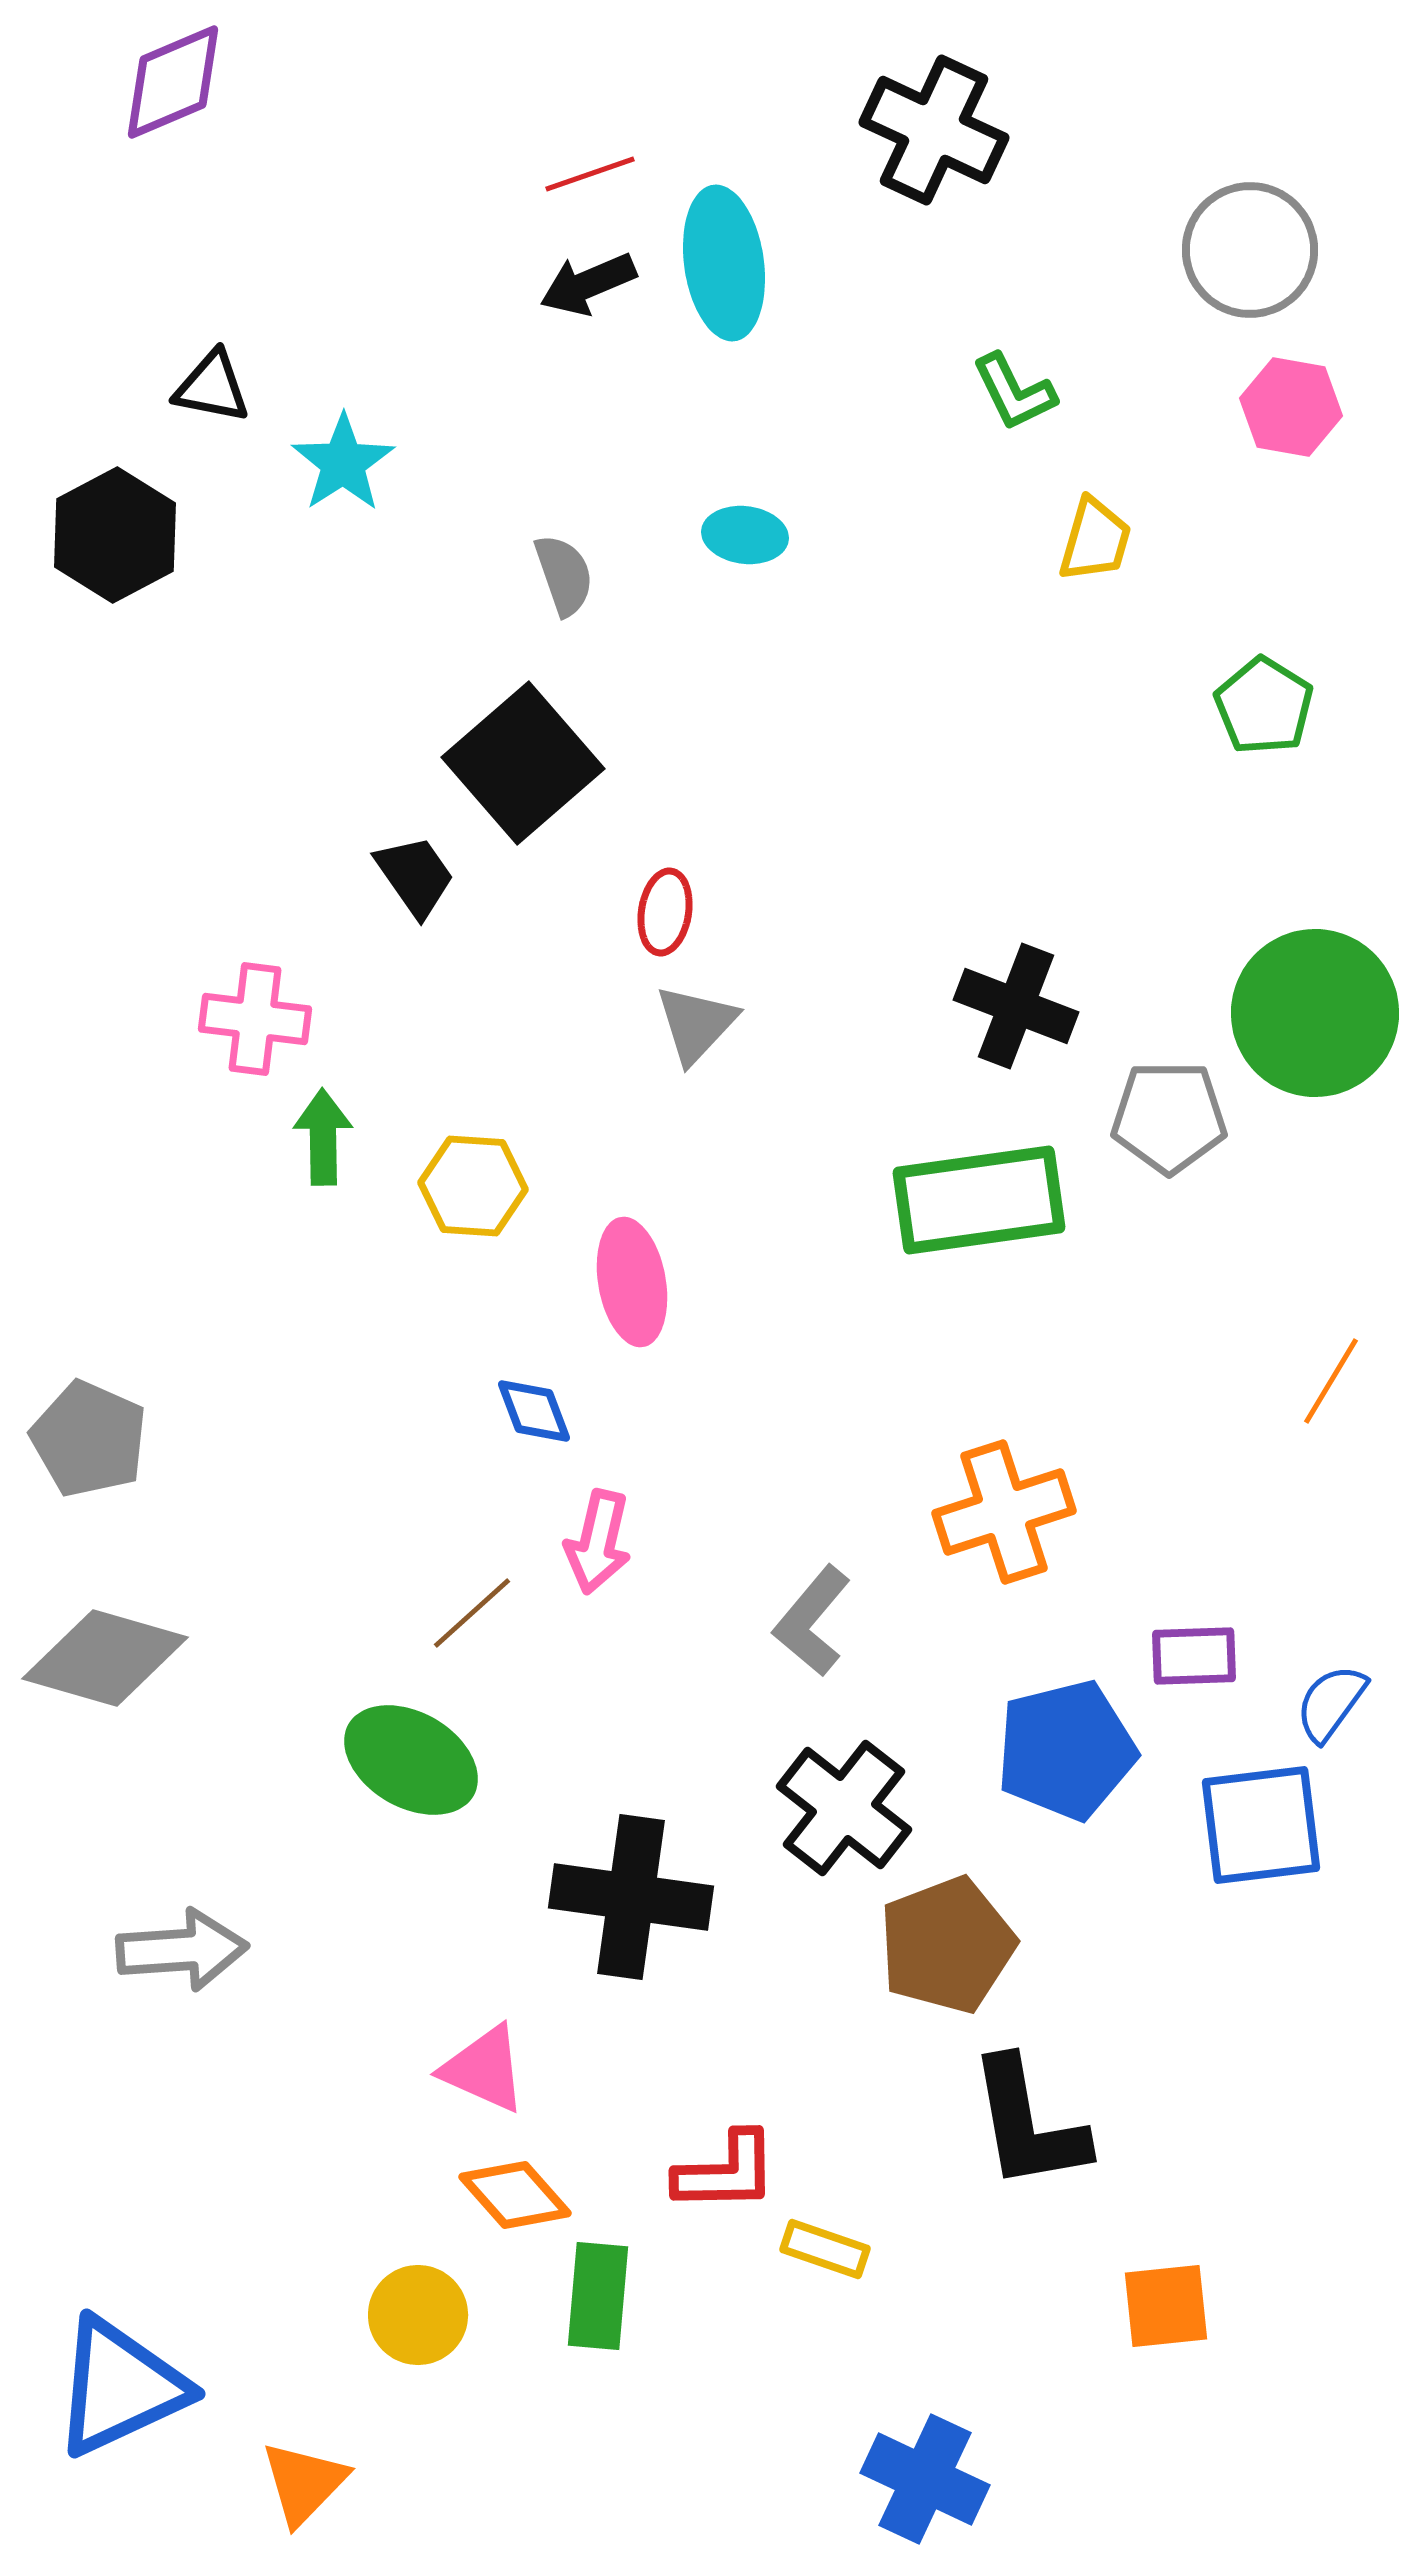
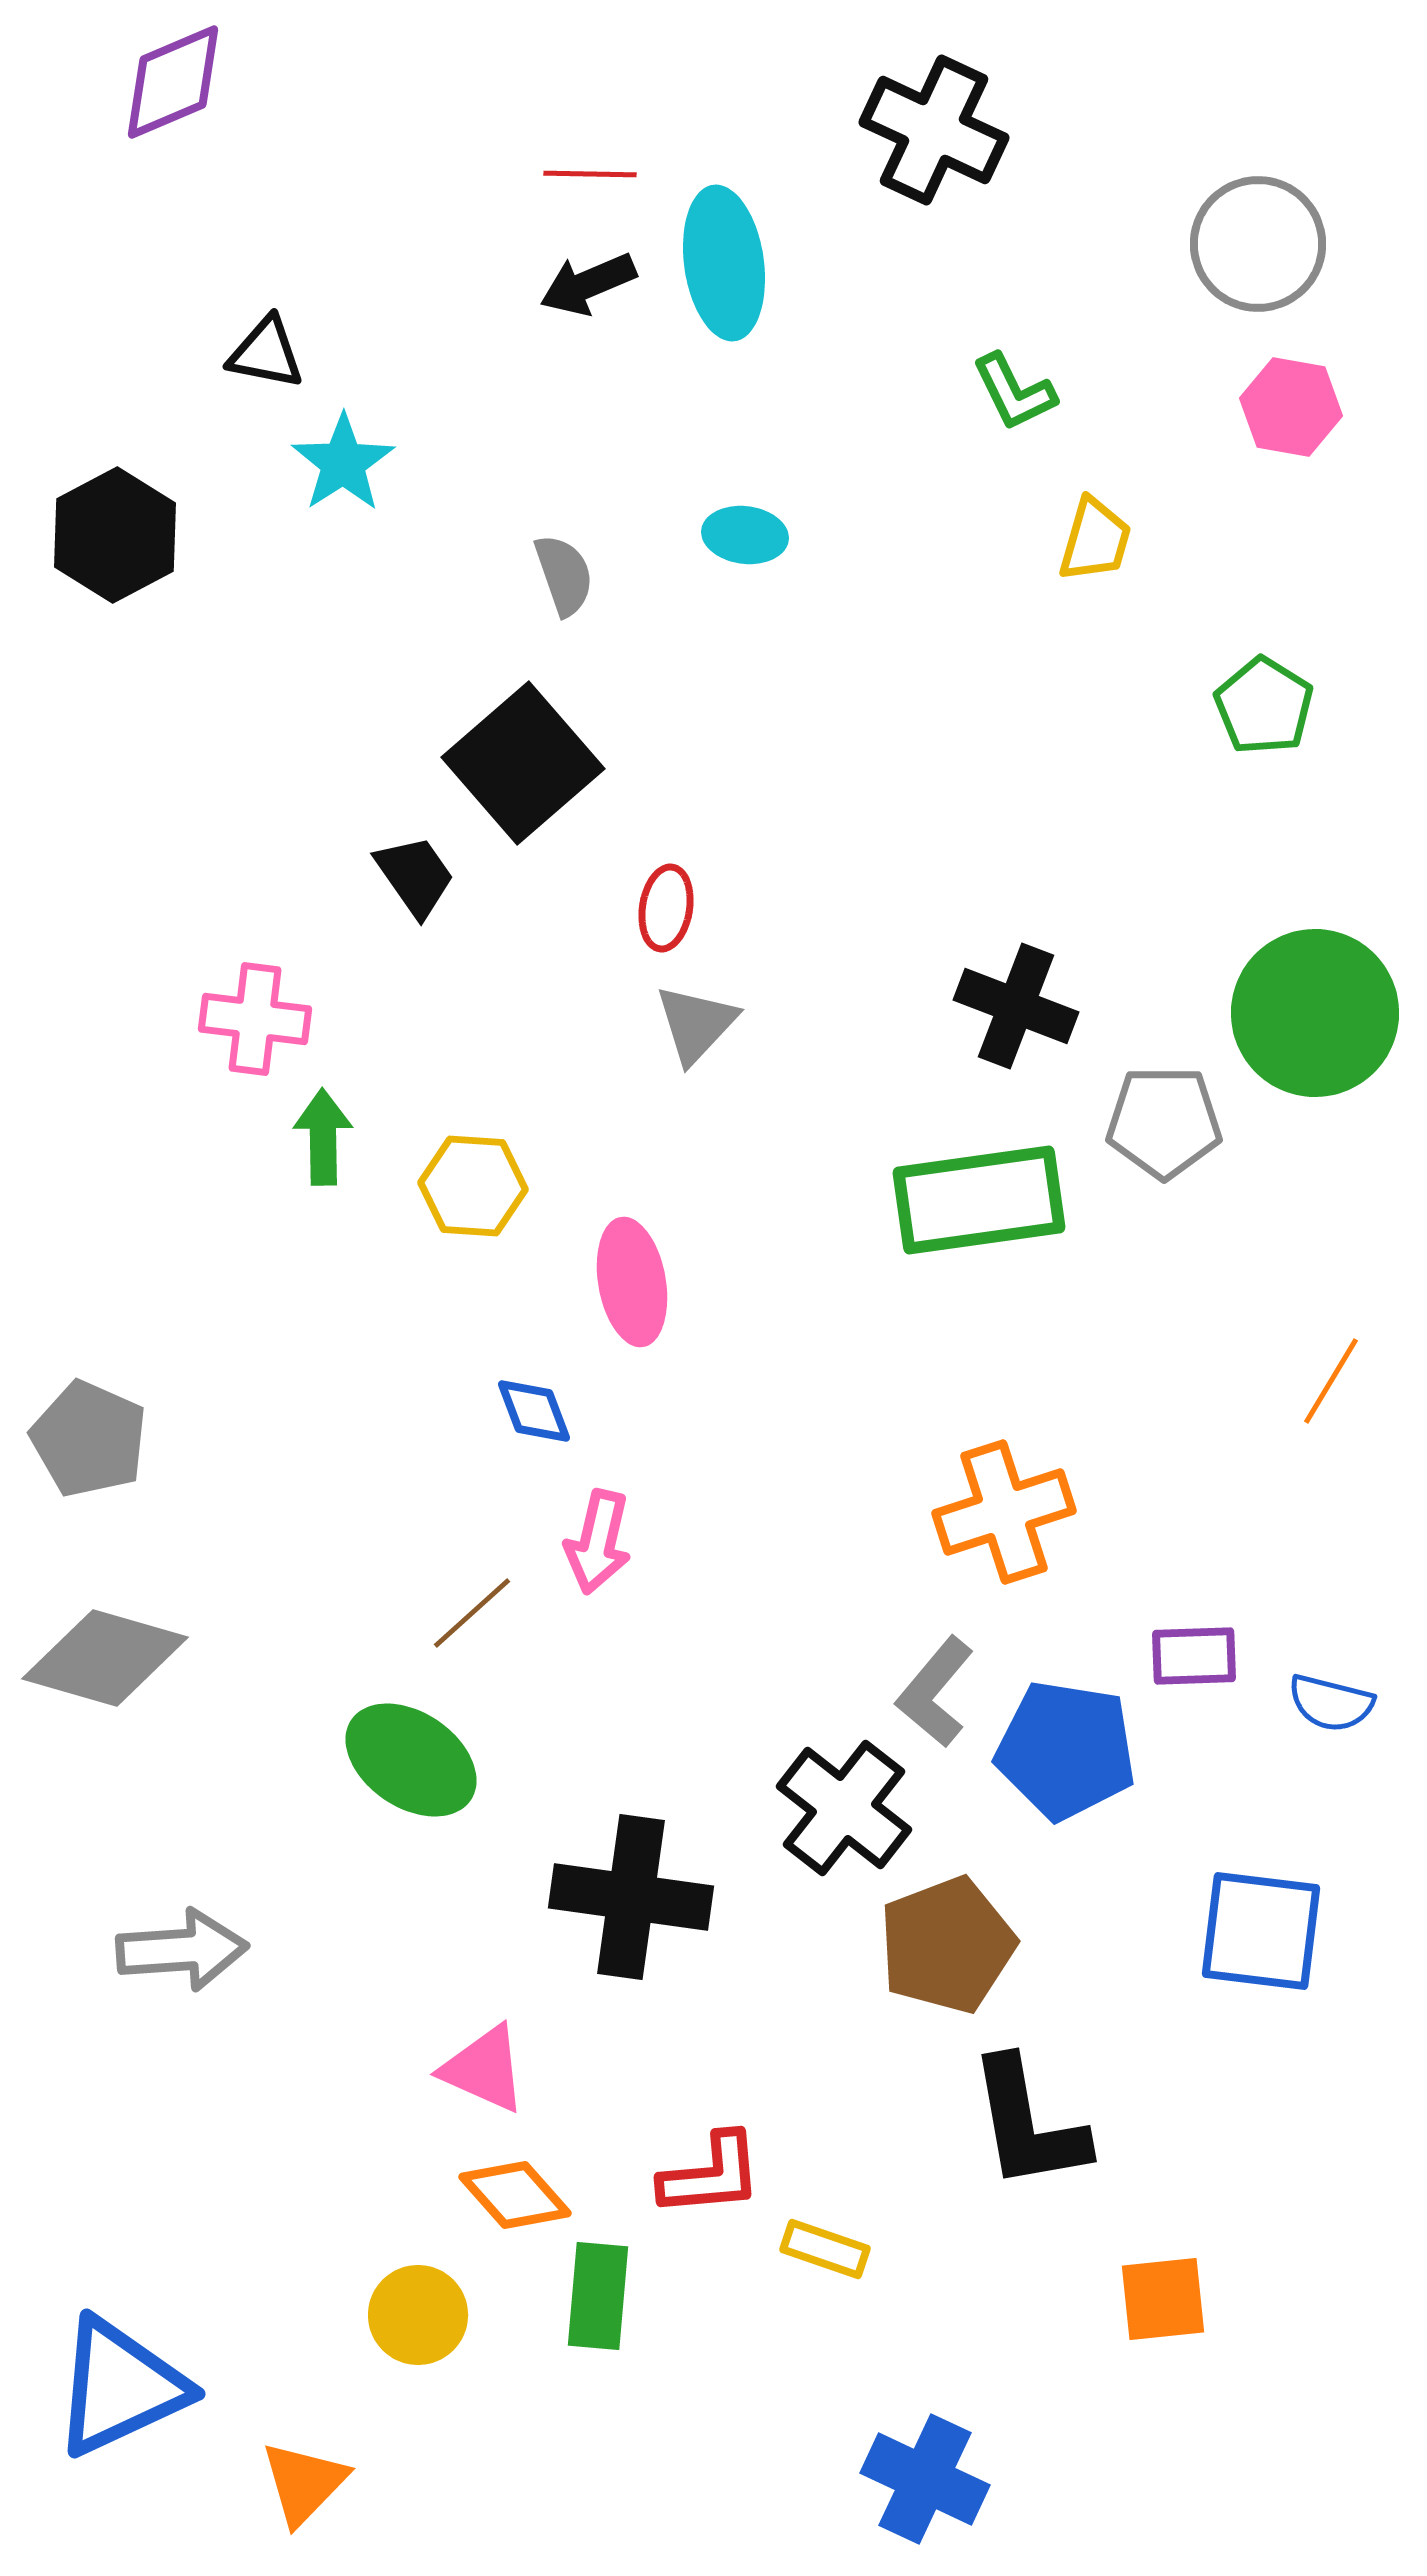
red line at (590, 174): rotated 20 degrees clockwise
gray circle at (1250, 250): moved 8 px right, 6 px up
black triangle at (212, 387): moved 54 px right, 34 px up
red ellipse at (665, 912): moved 1 px right, 4 px up
gray pentagon at (1169, 1117): moved 5 px left, 5 px down
gray L-shape at (812, 1621): moved 123 px right, 71 px down
blue semicircle at (1331, 1703): rotated 112 degrees counterclockwise
blue pentagon at (1066, 1750): rotated 23 degrees clockwise
green ellipse at (411, 1760): rotated 4 degrees clockwise
blue square at (1261, 1825): moved 106 px down; rotated 14 degrees clockwise
red L-shape at (726, 2172): moved 15 px left, 3 px down; rotated 4 degrees counterclockwise
orange square at (1166, 2306): moved 3 px left, 7 px up
